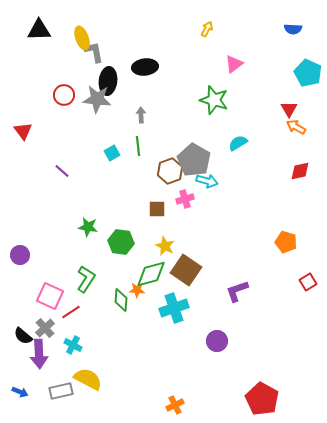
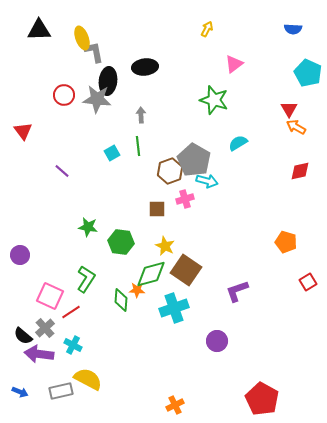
purple arrow at (39, 354): rotated 100 degrees clockwise
